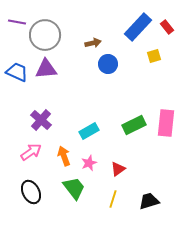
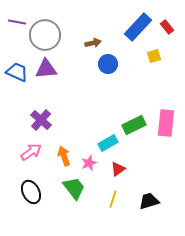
cyan rectangle: moved 19 px right, 12 px down
